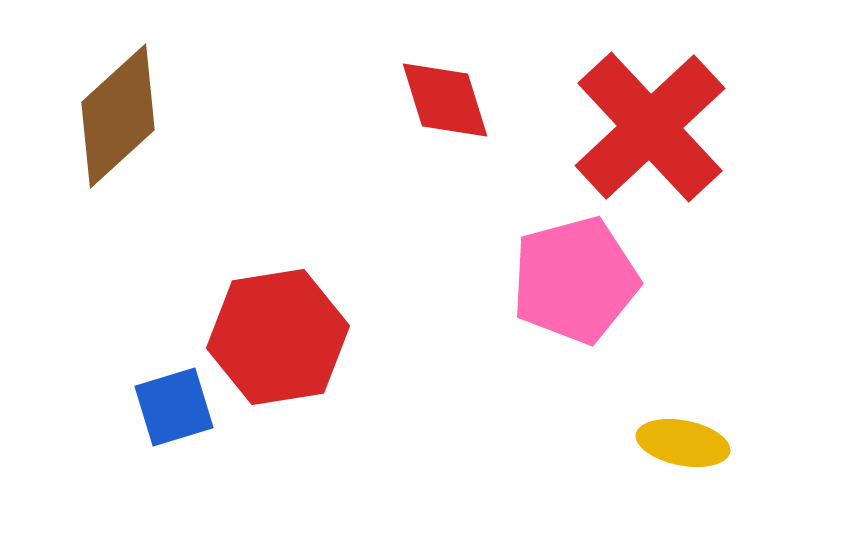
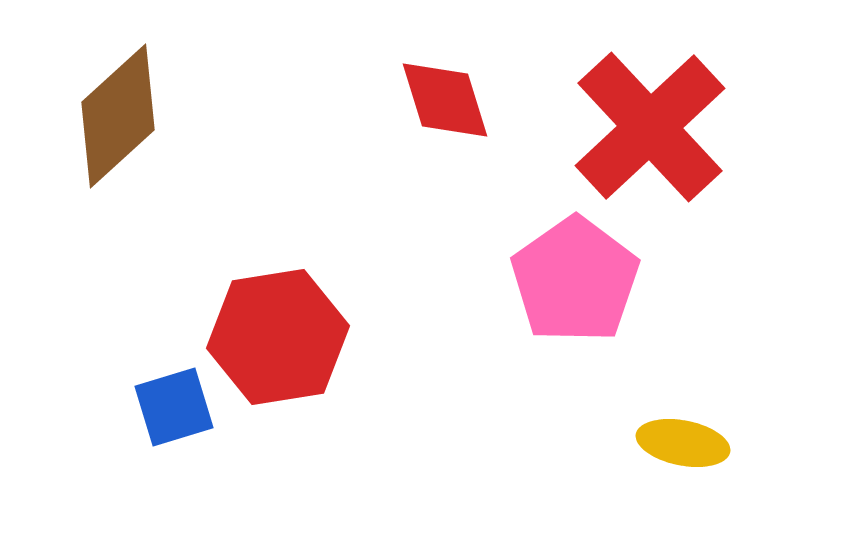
pink pentagon: rotated 20 degrees counterclockwise
